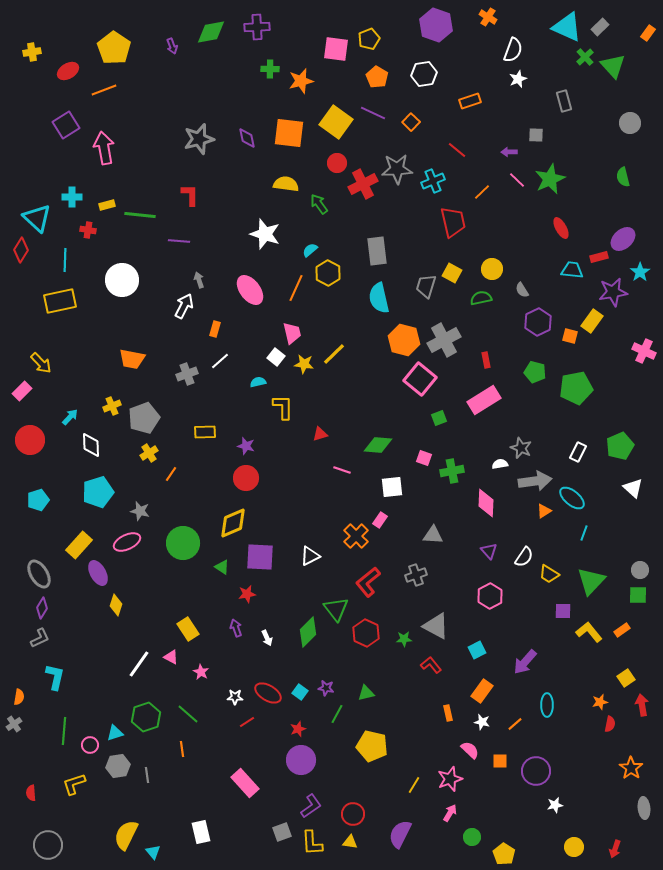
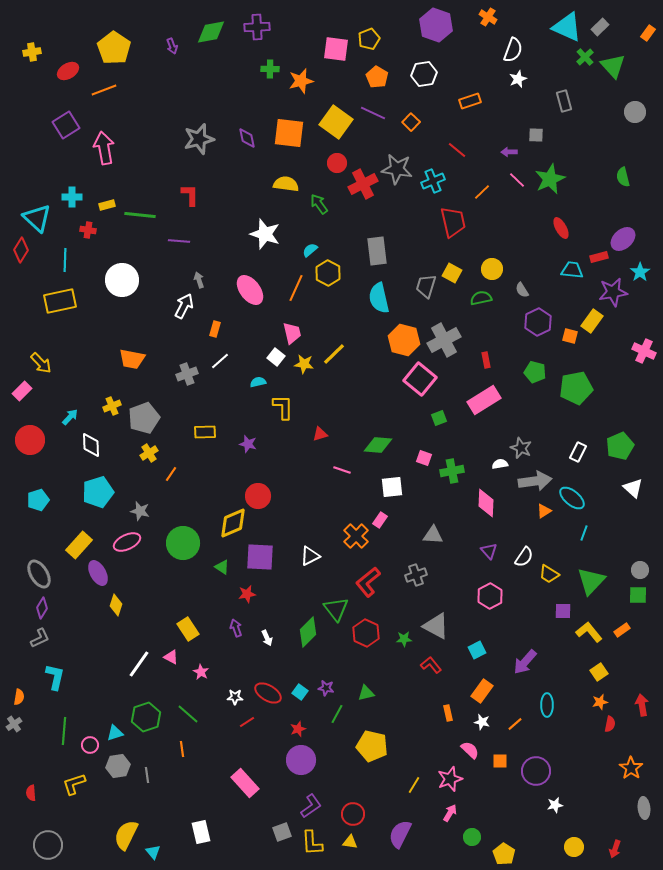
gray circle at (630, 123): moved 5 px right, 11 px up
gray star at (397, 169): rotated 12 degrees clockwise
purple star at (246, 446): moved 2 px right, 2 px up
red circle at (246, 478): moved 12 px right, 18 px down
yellow square at (626, 678): moved 27 px left, 6 px up
